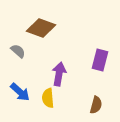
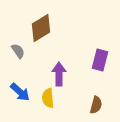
brown diamond: rotated 52 degrees counterclockwise
gray semicircle: rotated 14 degrees clockwise
purple arrow: rotated 10 degrees counterclockwise
